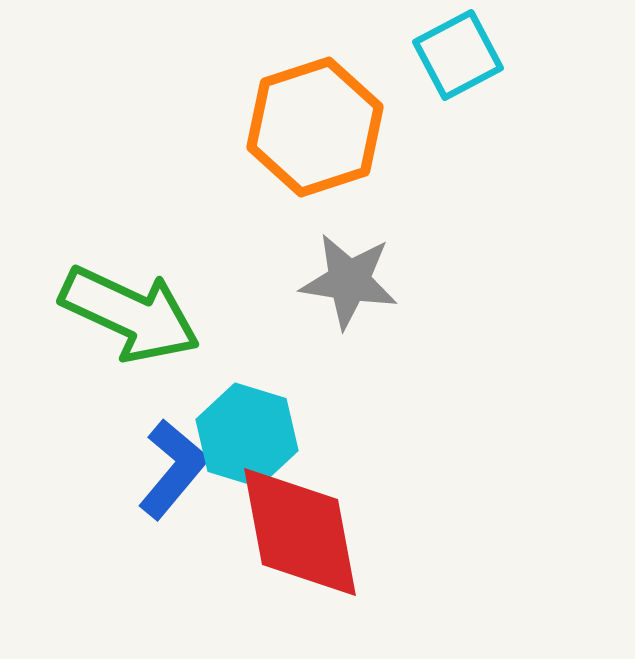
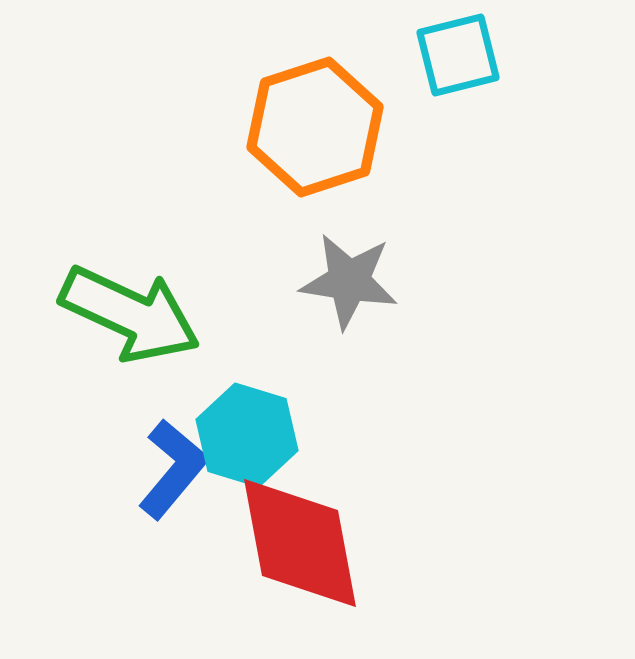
cyan square: rotated 14 degrees clockwise
red diamond: moved 11 px down
